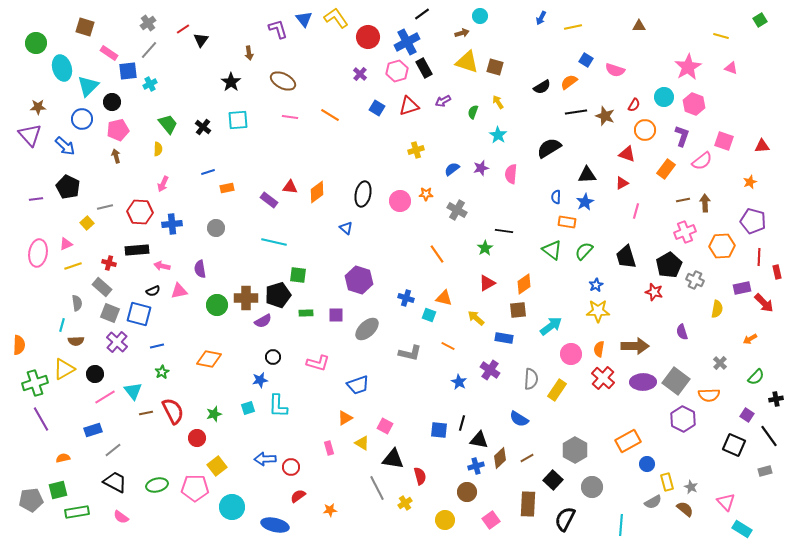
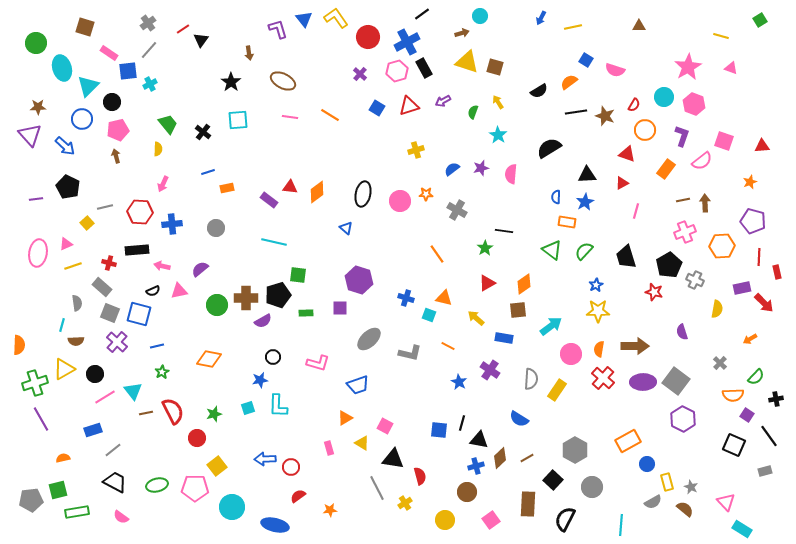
black semicircle at (542, 87): moved 3 px left, 4 px down
black cross at (203, 127): moved 5 px down
purple semicircle at (200, 269): rotated 60 degrees clockwise
purple square at (336, 315): moved 4 px right, 7 px up
gray ellipse at (367, 329): moved 2 px right, 10 px down
orange semicircle at (709, 395): moved 24 px right
